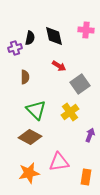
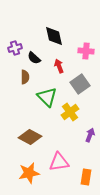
pink cross: moved 21 px down
black semicircle: moved 4 px right, 20 px down; rotated 120 degrees clockwise
red arrow: rotated 144 degrees counterclockwise
green triangle: moved 11 px right, 13 px up
